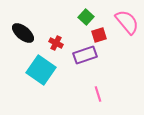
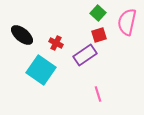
green square: moved 12 px right, 4 px up
pink semicircle: rotated 128 degrees counterclockwise
black ellipse: moved 1 px left, 2 px down
purple rectangle: rotated 15 degrees counterclockwise
